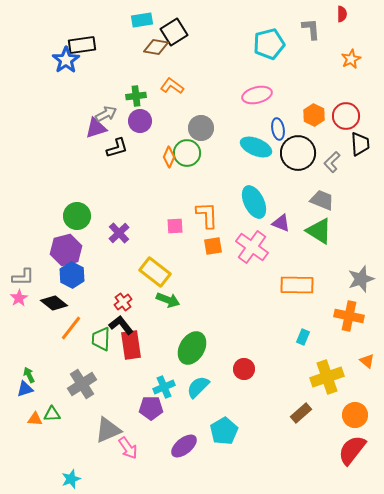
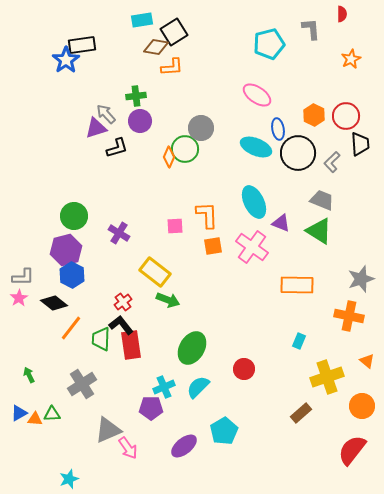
orange L-shape at (172, 86): moved 19 px up; rotated 140 degrees clockwise
pink ellipse at (257, 95): rotated 48 degrees clockwise
gray arrow at (106, 114): rotated 105 degrees counterclockwise
green circle at (187, 153): moved 2 px left, 4 px up
green circle at (77, 216): moved 3 px left
purple cross at (119, 233): rotated 15 degrees counterclockwise
cyan rectangle at (303, 337): moved 4 px left, 4 px down
blue triangle at (25, 389): moved 6 px left, 24 px down; rotated 12 degrees counterclockwise
orange circle at (355, 415): moved 7 px right, 9 px up
cyan star at (71, 479): moved 2 px left
